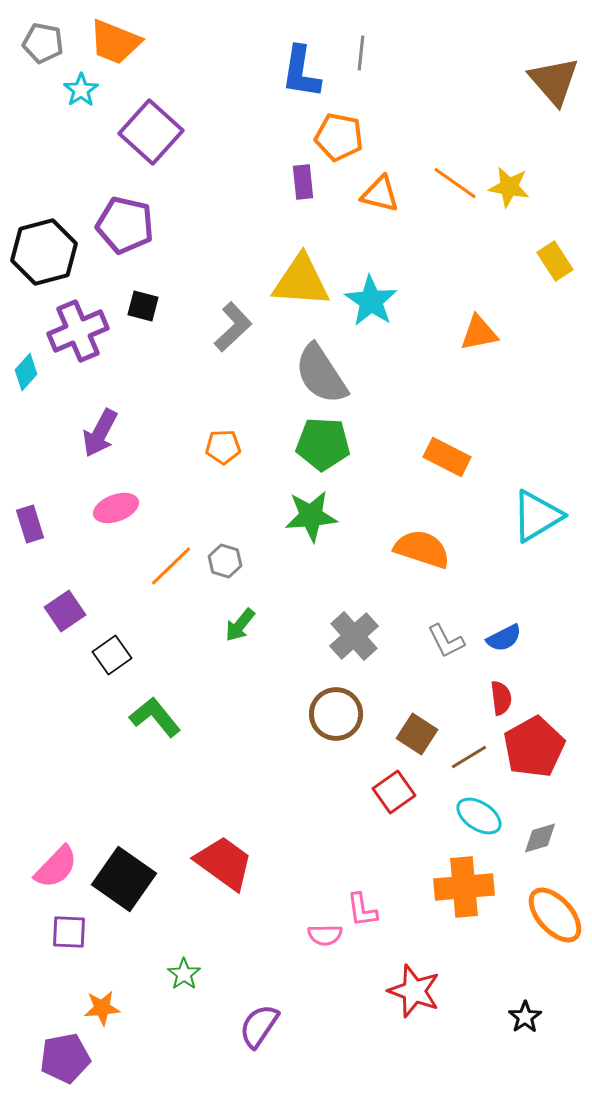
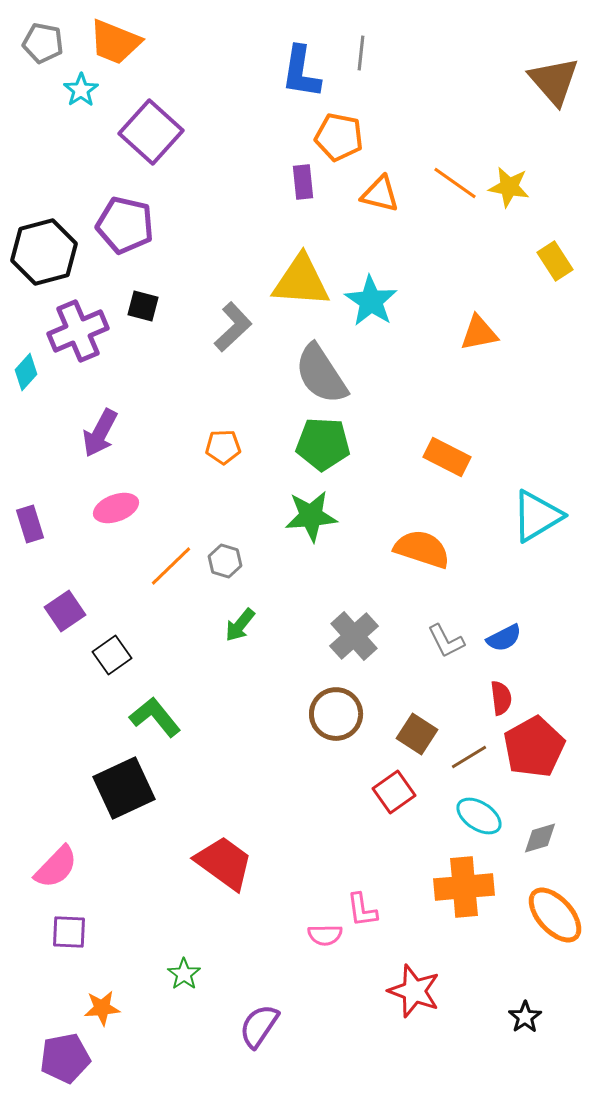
black square at (124, 879): moved 91 px up; rotated 30 degrees clockwise
